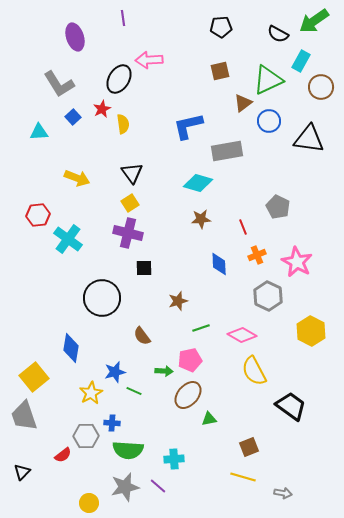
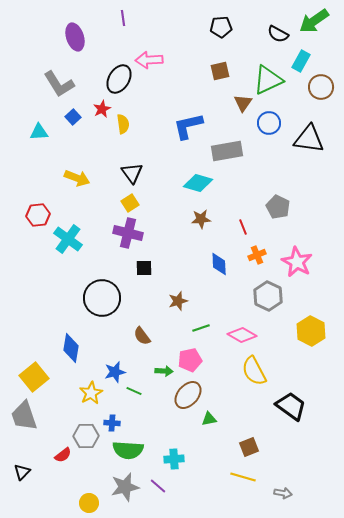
brown triangle at (243, 103): rotated 18 degrees counterclockwise
blue circle at (269, 121): moved 2 px down
